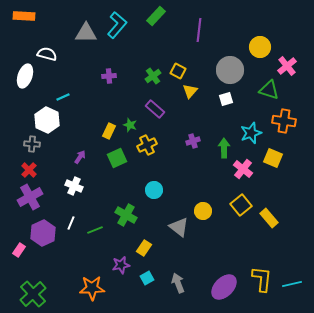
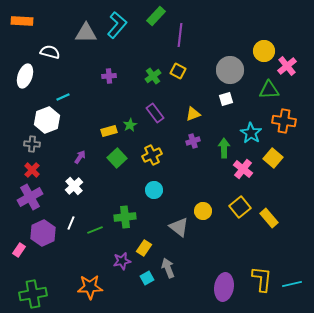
orange rectangle at (24, 16): moved 2 px left, 5 px down
purple line at (199, 30): moved 19 px left, 5 px down
yellow circle at (260, 47): moved 4 px right, 4 px down
white semicircle at (47, 54): moved 3 px right, 2 px up
green triangle at (269, 90): rotated 20 degrees counterclockwise
yellow triangle at (190, 91): moved 3 px right, 23 px down; rotated 28 degrees clockwise
purple rectangle at (155, 109): moved 4 px down; rotated 12 degrees clockwise
white hexagon at (47, 120): rotated 15 degrees clockwise
green star at (130, 125): rotated 24 degrees clockwise
yellow rectangle at (109, 131): rotated 49 degrees clockwise
cyan star at (251, 133): rotated 20 degrees counterclockwise
yellow cross at (147, 145): moved 5 px right, 10 px down
green square at (117, 158): rotated 18 degrees counterclockwise
yellow square at (273, 158): rotated 18 degrees clockwise
red cross at (29, 170): moved 3 px right
white cross at (74, 186): rotated 24 degrees clockwise
yellow square at (241, 205): moved 1 px left, 2 px down
green cross at (126, 215): moved 1 px left, 2 px down; rotated 35 degrees counterclockwise
purple star at (121, 265): moved 1 px right, 4 px up
gray arrow at (178, 283): moved 10 px left, 15 px up
purple ellipse at (224, 287): rotated 36 degrees counterclockwise
orange star at (92, 288): moved 2 px left, 1 px up
green cross at (33, 294): rotated 32 degrees clockwise
